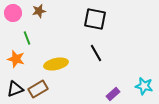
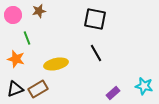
pink circle: moved 2 px down
purple rectangle: moved 1 px up
